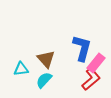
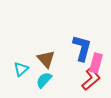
pink rectangle: rotated 24 degrees counterclockwise
cyan triangle: rotated 35 degrees counterclockwise
